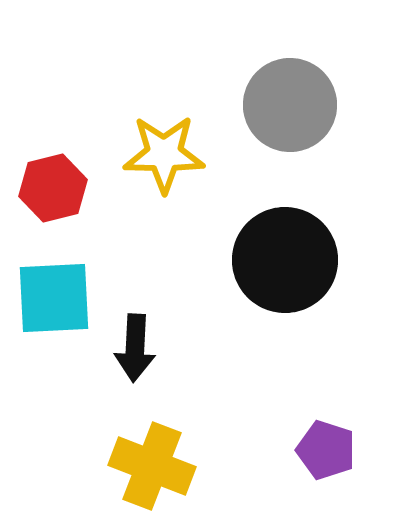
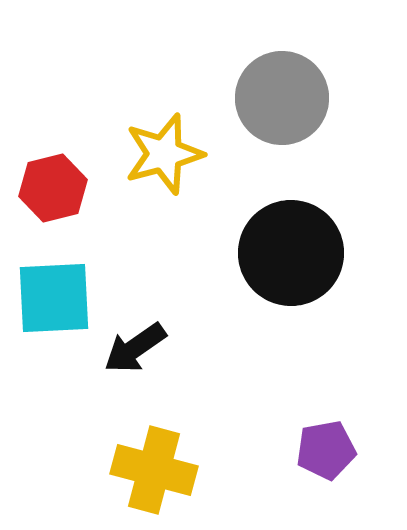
gray circle: moved 8 px left, 7 px up
yellow star: rotated 16 degrees counterclockwise
black circle: moved 6 px right, 7 px up
black arrow: rotated 52 degrees clockwise
purple pentagon: rotated 28 degrees counterclockwise
yellow cross: moved 2 px right, 4 px down; rotated 6 degrees counterclockwise
